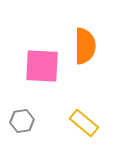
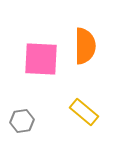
pink square: moved 1 px left, 7 px up
yellow rectangle: moved 11 px up
